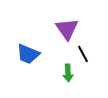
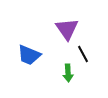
blue trapezoid: moved 1 px right, 1 px down
